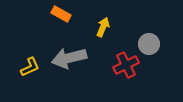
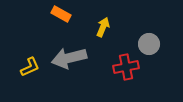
red cross: moved 2 px down; rotated 15 degrees clockwise
